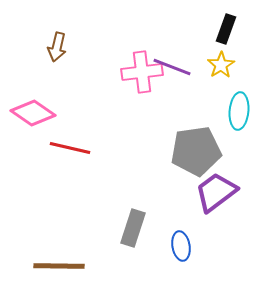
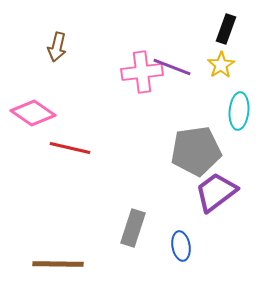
brown line: moved 1 px left, 2 px up
